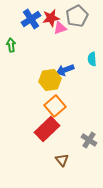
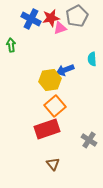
blue cross: rotated 30 degrees counterclockwise
red rectangle: rotated 25 degrees clockwise
brown triangle: moved 9 px left, 4 px down
